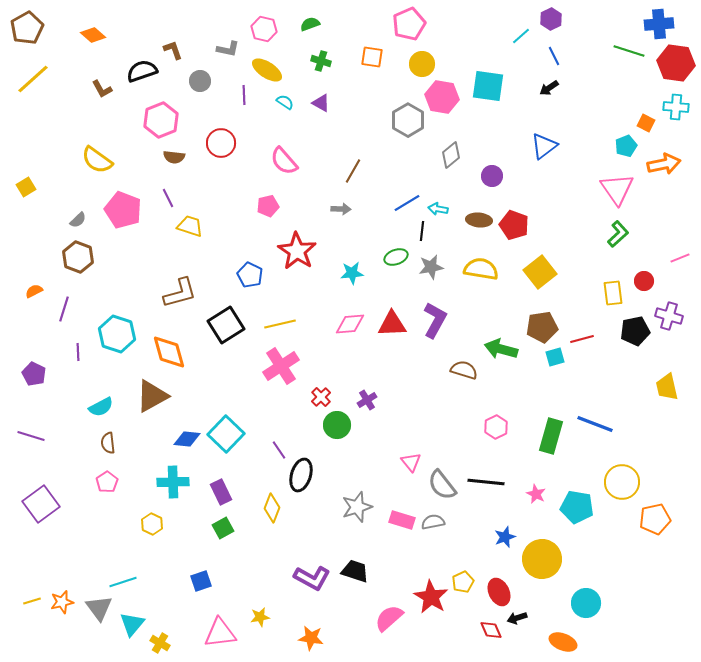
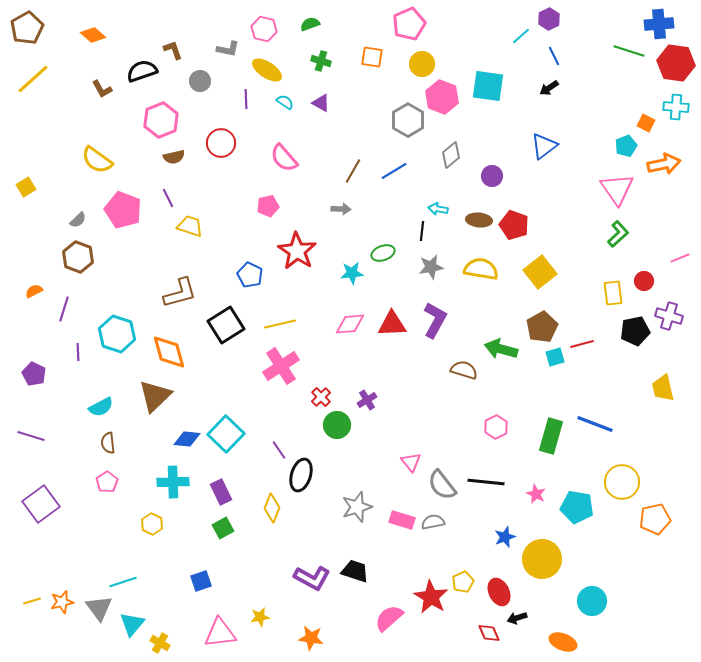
purple hexagon at (551, 19): moved 2 px left
purple line at (244, 95): moved 2 px right, 4 px down
pink hexagon at (442, 97): rotated 12 degrees clockwise
brown semicircle at (174, 157): rotated 20 degrees counterclockwise
pink semicircle at (284, 161): moved 3 px up
blue line at (407, 203): moved 13 px left, 32 px up
green ellipse at (396, 257): moved 13 px left, 4 px up
brown pentagon at (542, 327): rotated 20 degrees counterclockwise
red line at (582, 339): moved 5 px down
yellow trapezoid at (667, 387): moved 4 px left, 1 px down
brown triangle at (152, 396): moved 3 px right; rotated 15 degrees counterclockwise
cyan circle at (586, 603): moved 6 px right, 2 px up
red diamond at (491, 630): moved 2 px left, 3 px down
